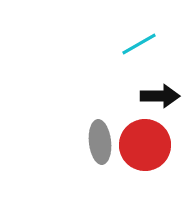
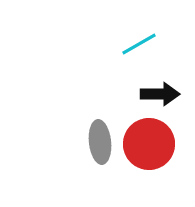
black arrow: moved 2 px up
red circle: moved 4 px right, 1 px up
